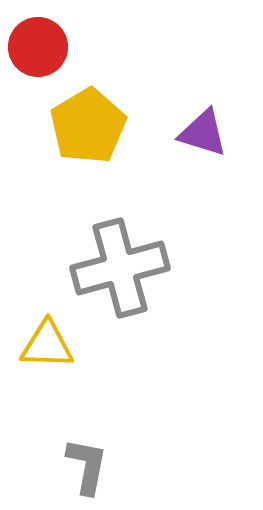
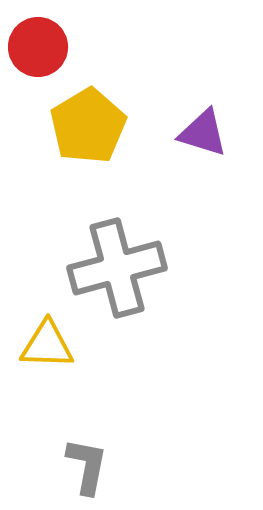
gray cross: moved 3 px left
